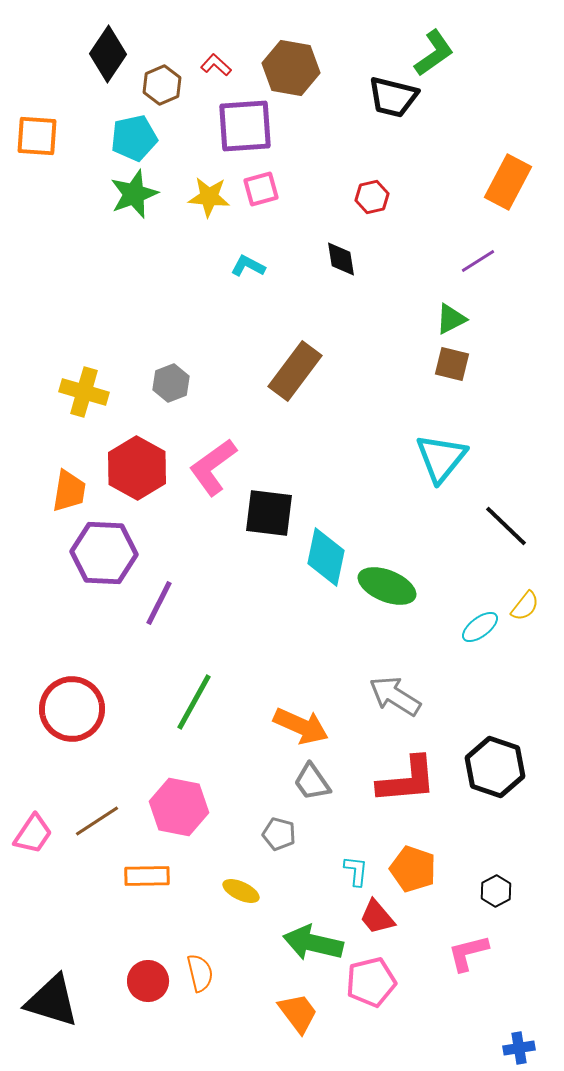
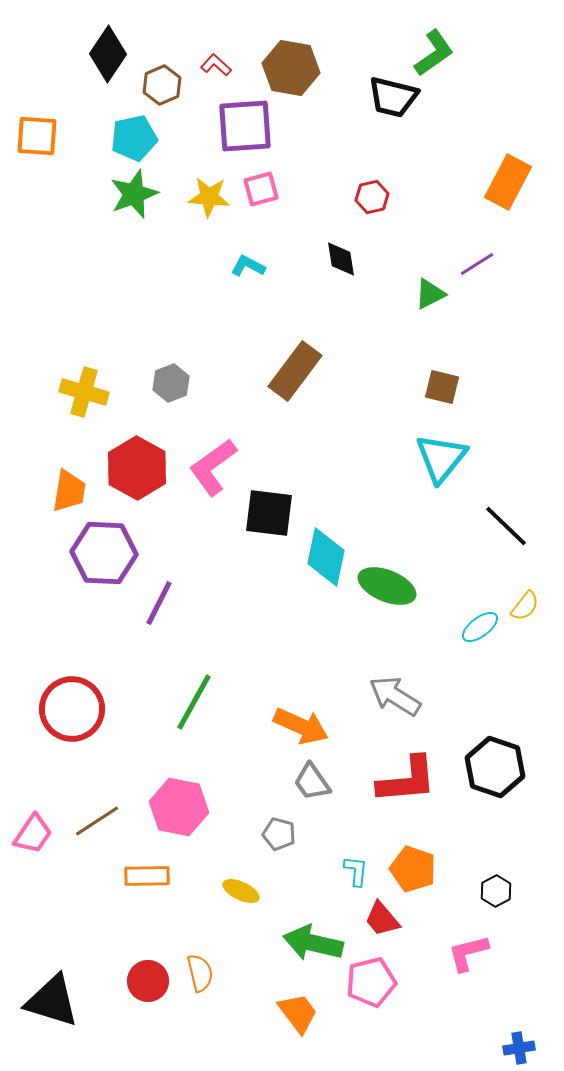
purple line at (478, 261): moved 1 px left, 3 px down
green triangle at (451, 319): moved 21 px left, 25 px up
brown square at (452, 364): moved 10 px left, 23 px down
red trapezoid at (377, 917): moved 5 px right, 2 px down
